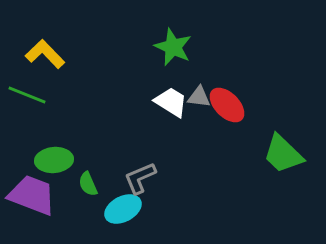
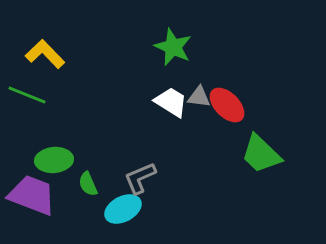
green trapezoid: moved 22 px left
